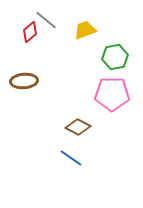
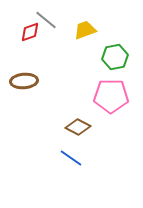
red diamond: rotated 20 degrees clockwise
pink pentagon: moved 1 px left, 2 px down
